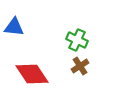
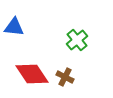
green cross: rotated 25 degrees clockwise
brown cross: moved 15 px left, 11 px down; rotated 30 degrees counterclockwise
